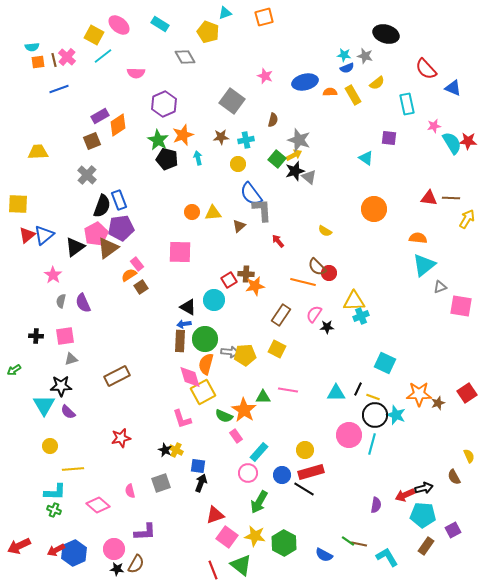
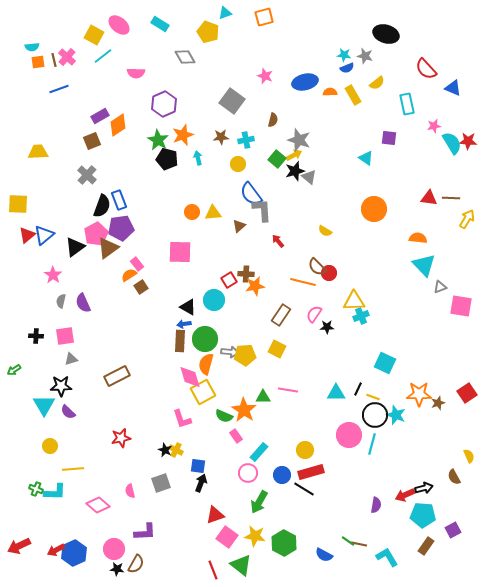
cyan triangle at (424, 265): rotated 35 degrees counterclockwise
green cross at (54, 510): moved 18 px left, 21 px up
